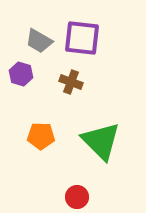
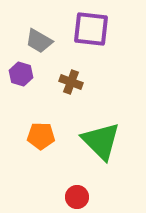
purple square: moved 9 px right, 9 px up
